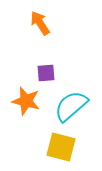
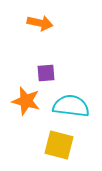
orange arrow: rotated 135 degrees clockwise
cyan semicircle: rotated 48 degrees clockwise
yellow square: moved 2 px left, 2 px up
